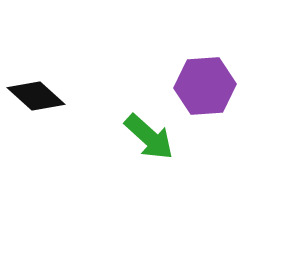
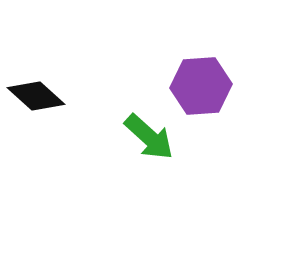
purple hexagon: moved 4 px left
